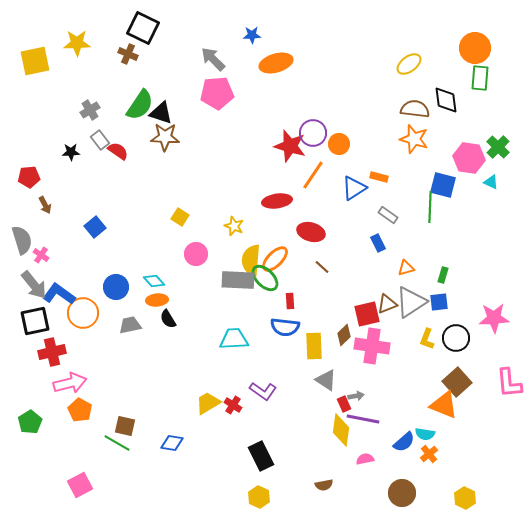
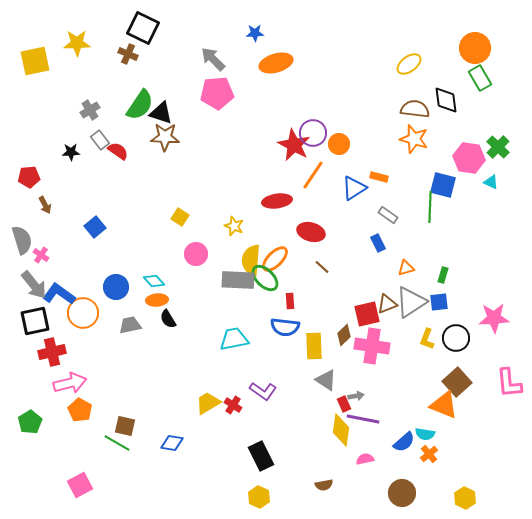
blue star at (252, 35): moved 3 px right, 2 px up
green rectangle at (480, 78): rotated 35 degrees counterclockwise
red star at (290, 146): moved 4 px right, 1 px up; rotated 12 degrees clockwise
cyan trapezoid at (234, 339): rotated 8 degrees counterclockwise
